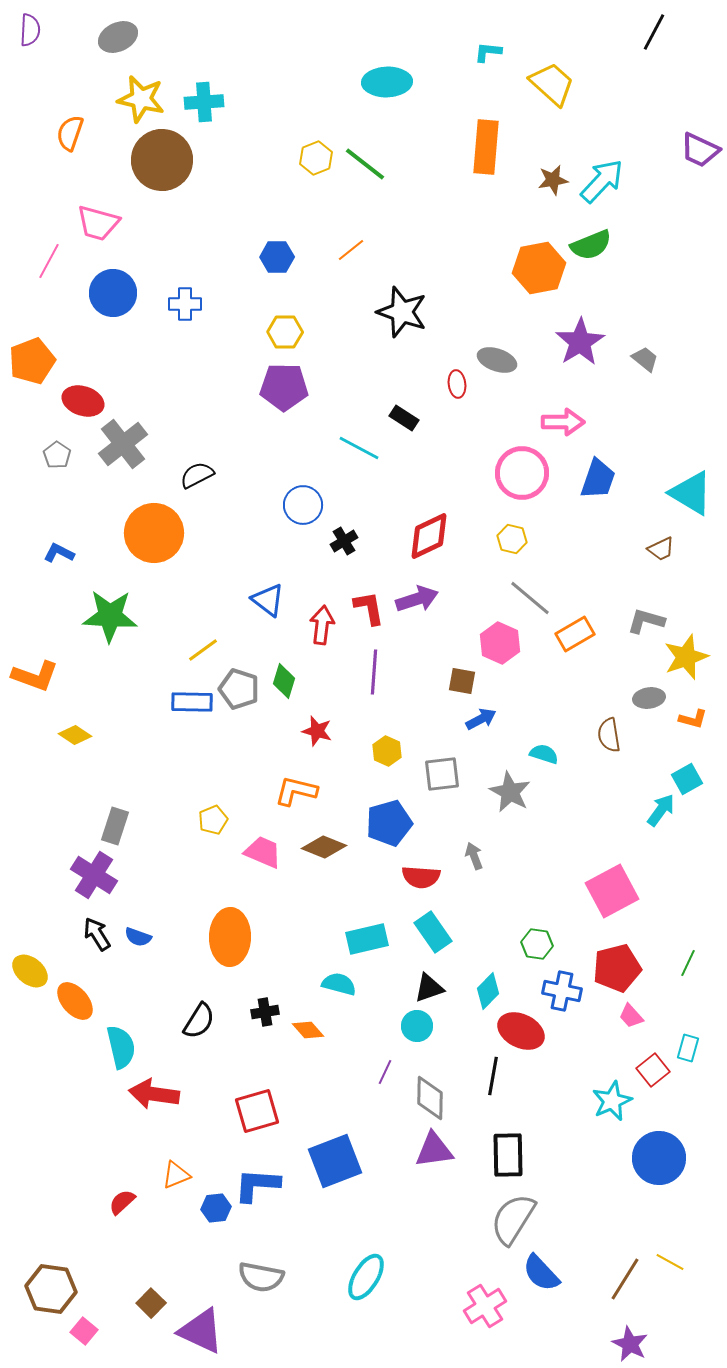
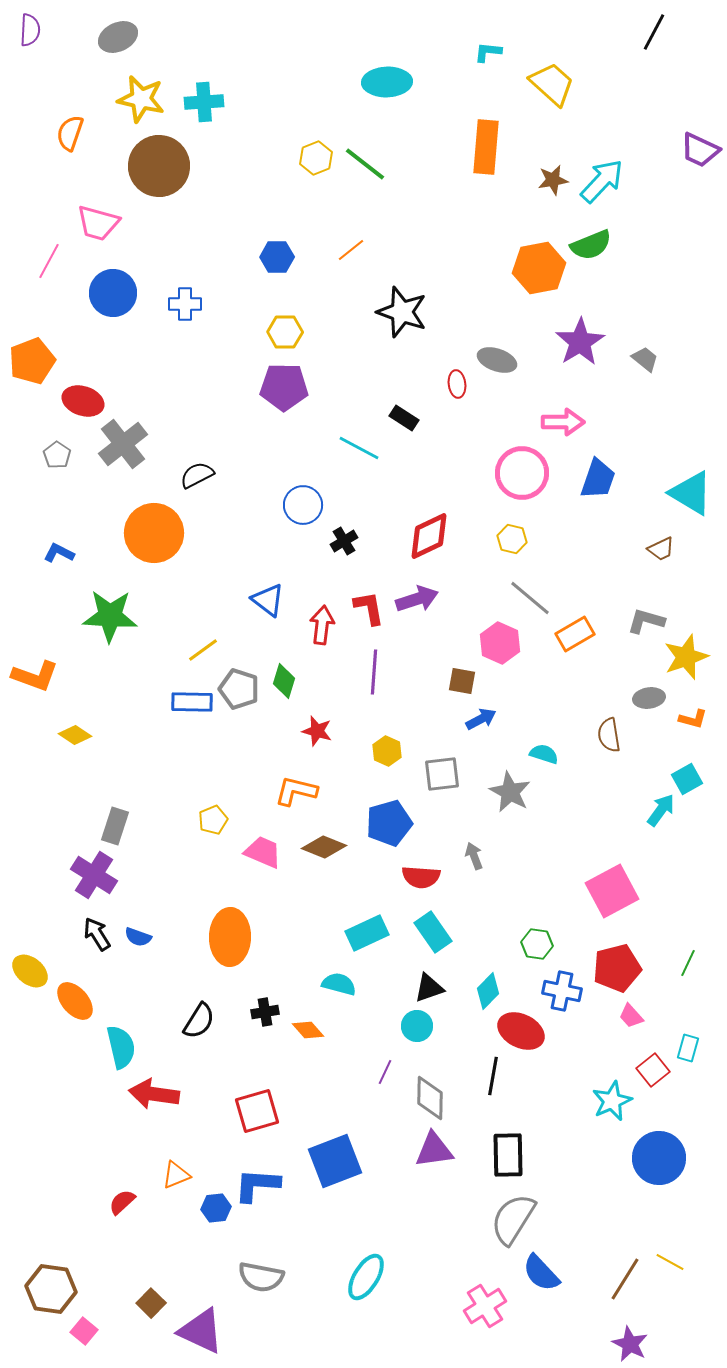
brown circle at (162, 160): moved 3 px left, 6 px down
cyan rectangle at (367, 939): moved 6 px up; rotated 12 degrees counterclockwise
